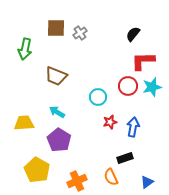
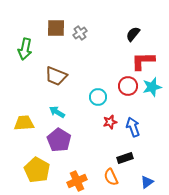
blue arrow: rotated 30 degrees counterclockwise
